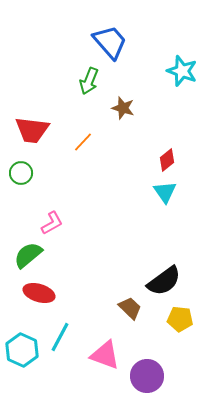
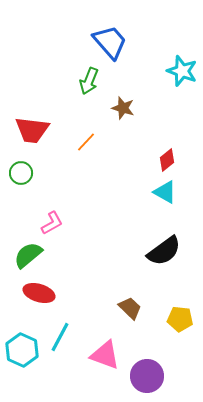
orange line: moved 3 px right
cyan triangle: rotated 25 degrees counterclockwise
black semicircle: moved 30 px up
